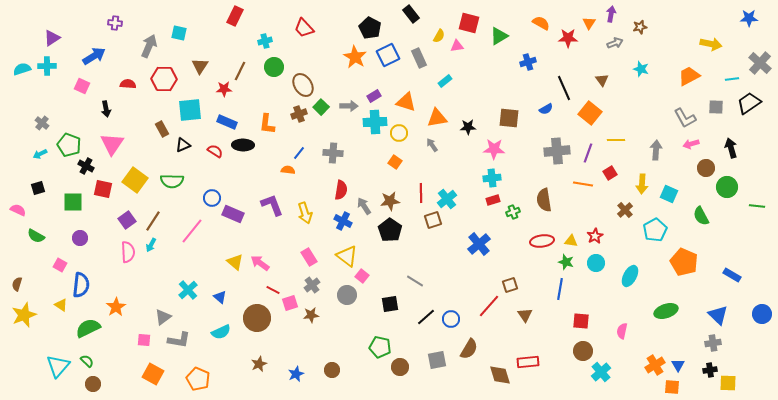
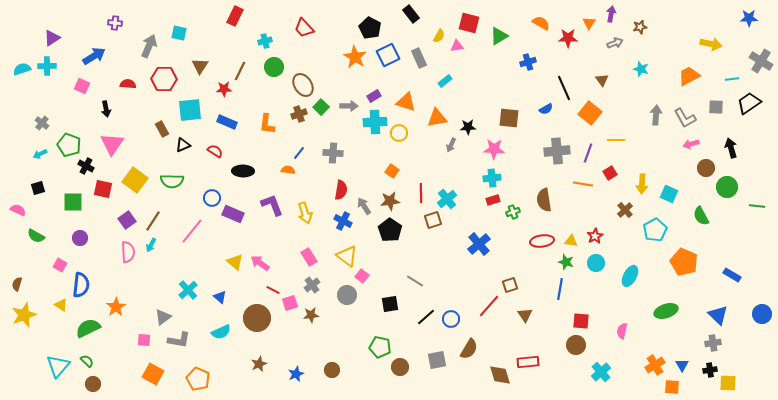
gray cross at (760, 63): moved 1 px right, 2 px up; rotated 10 degrees counterclockwise
black ellipse at (243, 145): moved 26 px down
gray arrow at (432, 145): moved 19 px right; rotated 120 degrees counterclockwise
gray arrow at (656, 150): moved 35 px up
orange square at (395, 162): moved 3 px left, 9 px down
brown circle at (583, 351): moved 7 px left, 6 px up
blue triangle at (678, 365): moved 4 px right
